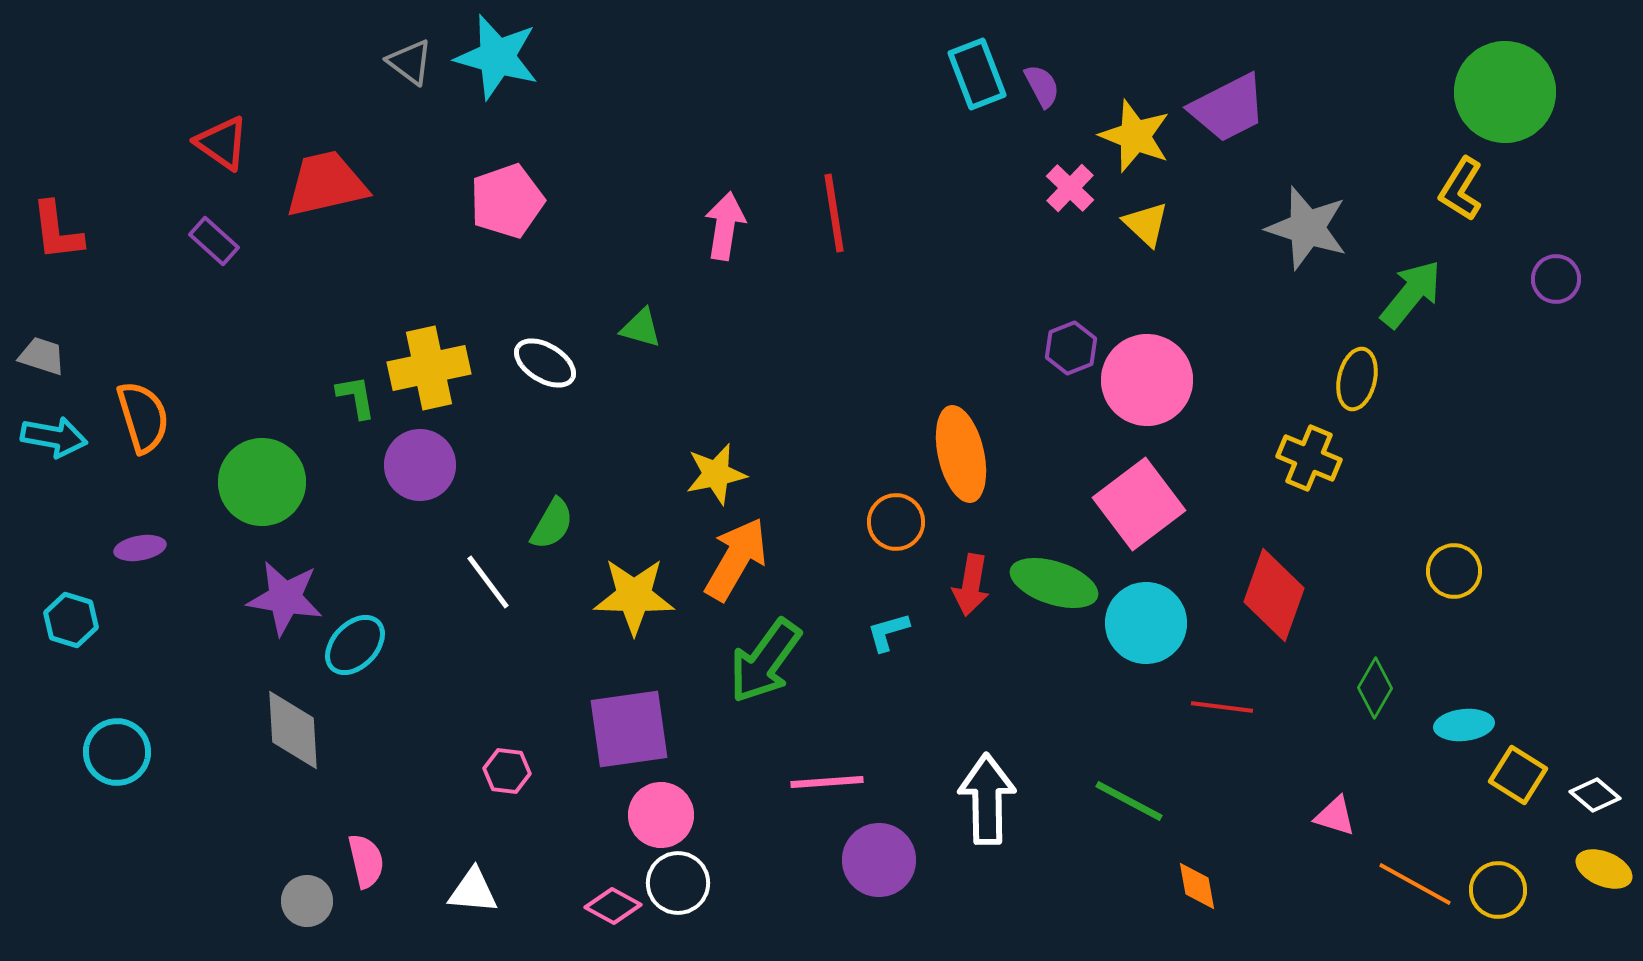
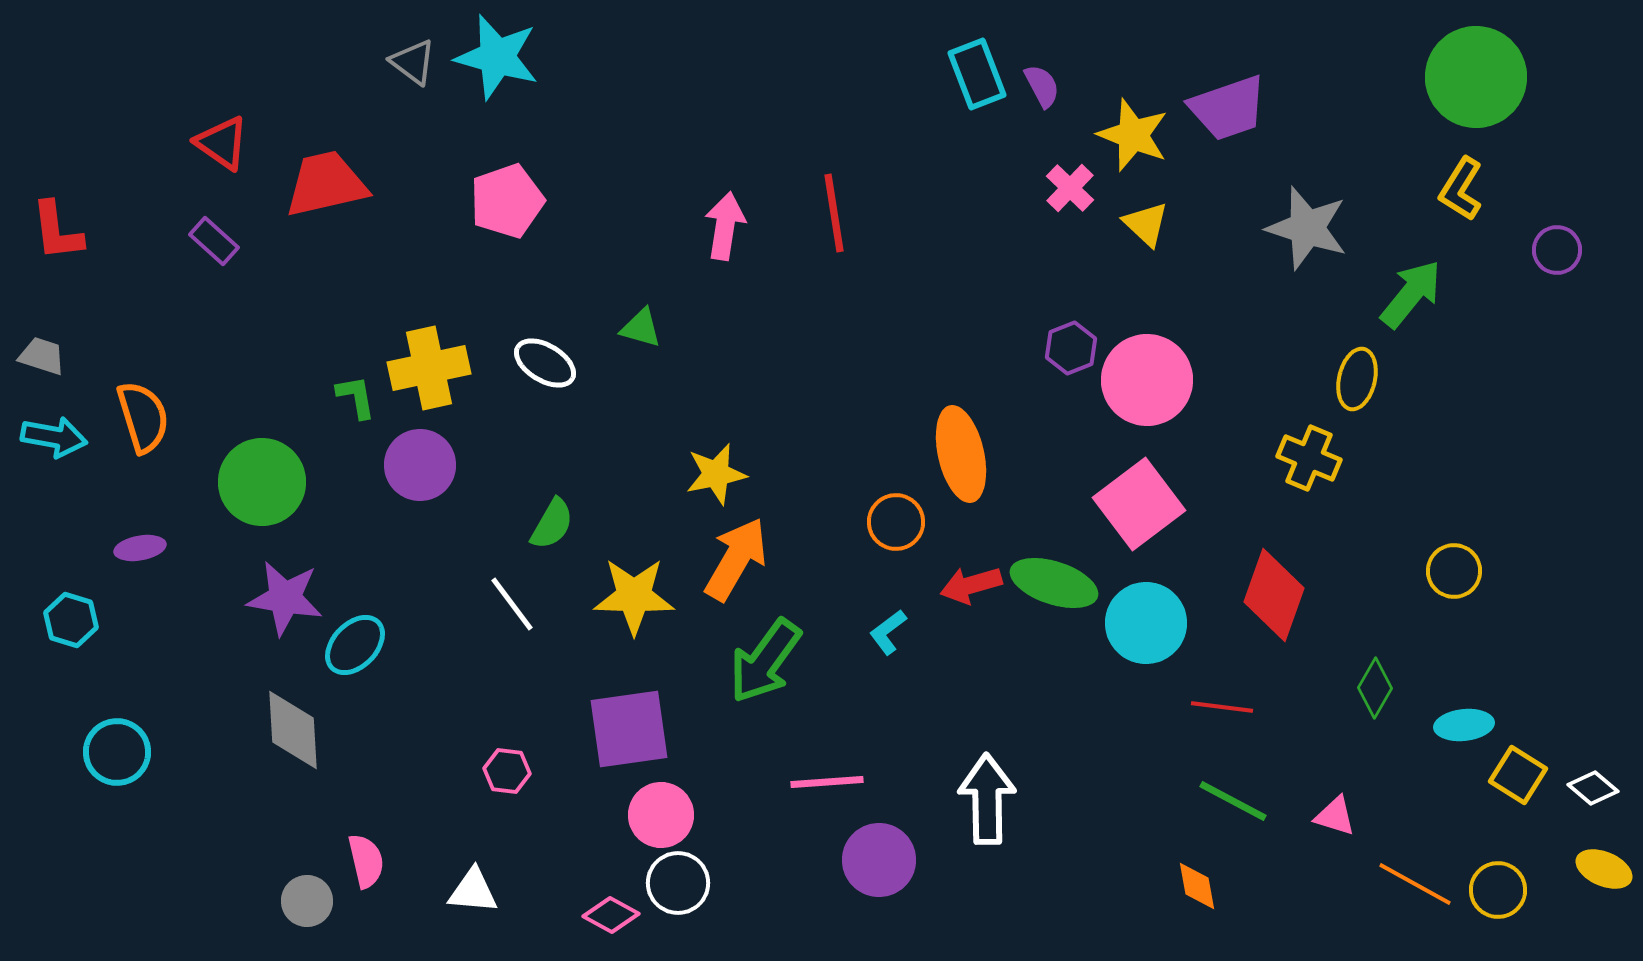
gray triangle at (410, 62): moved 3 px right
green circle at (1505, 92): moved 29 px left, 15 px up
purple trapezoid at (1228, 108): rotated 8 degrees clockwise
yellow star at (1135, 136): moved 2 px left, 1 px up
purple circle at (1556, 279): moved 1 px right, 29 px up
white line at (488, 582): moved 24 px right, 22 px down
red arrow at (971, 585): rotated 64 degrees clockwise
cyan L-shape at (888, 632): rotated 21 degrees counterclockwise
white diamond at (1595, 795): moved 2 px left, 7 px up
green line at (1129, 801): moved 104 px right
pink diamond at (613, 906): moved 2 px left, 9 px down
